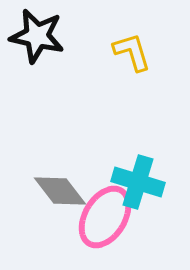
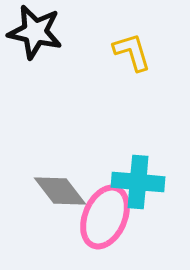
black star: moved 2 px left, 4 px up
cyan cross: rotated 12 degrees counterclockwise
pink ellipse: rotated 8 degrees counterclockwise
